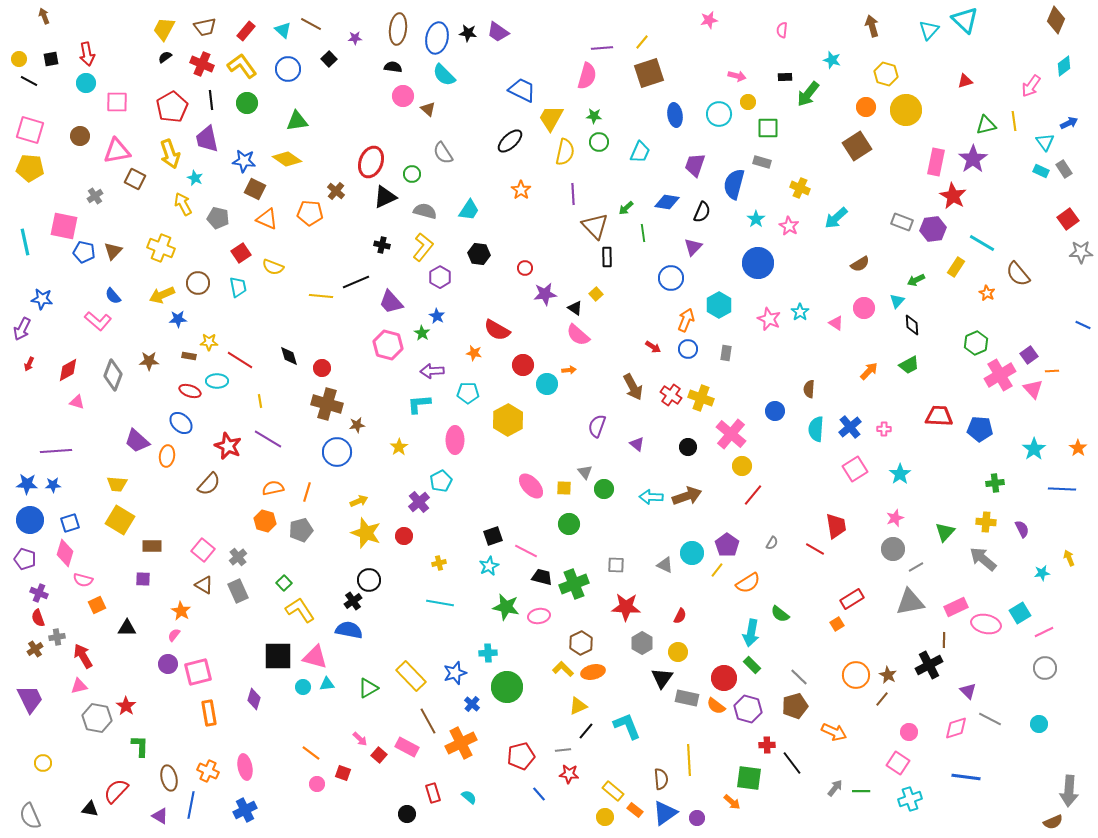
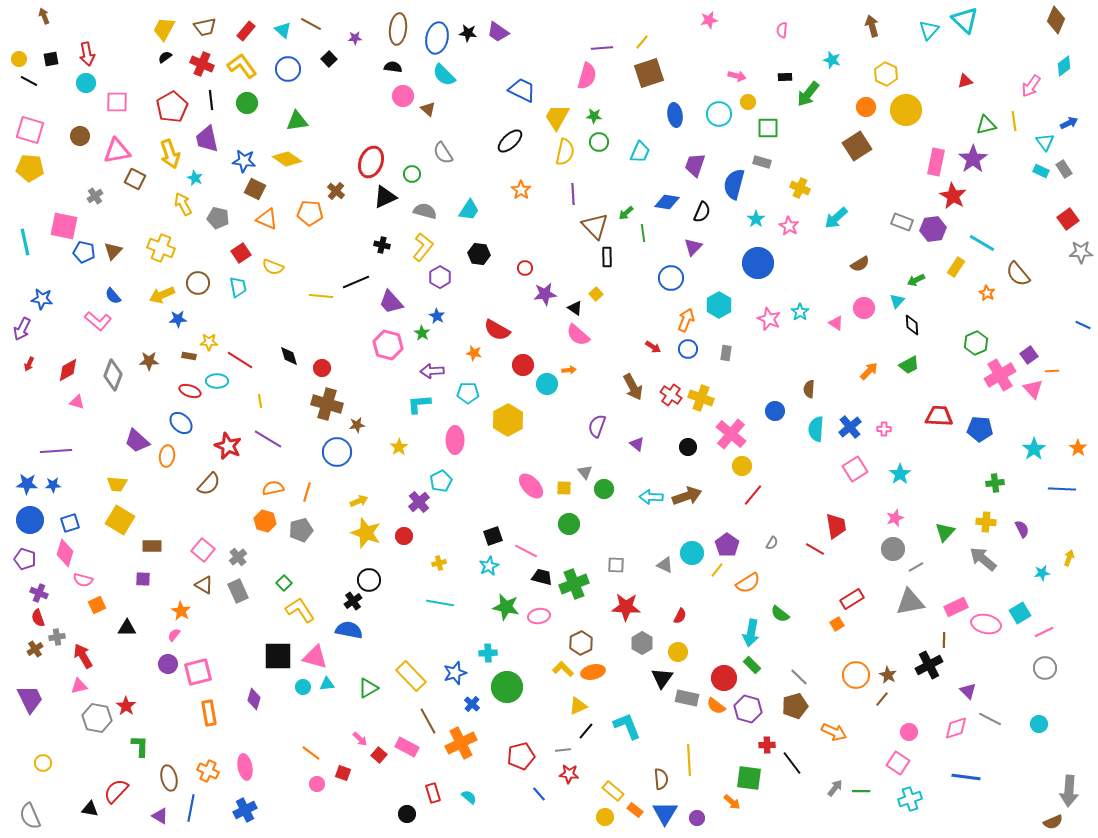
yellow hexagon at (886, 74): rotated 10 degrees clockwise
yellow trapezoid at (551, 118): moved 6 px right, 1 px up
green arrow at (626, 208): moved 5 px down
yellow arrow at (1069, 558): rotated 42 degrees clockwise
blue line at (191, 805): moved 3 px down
blue triangle at (665, 813): rotated 24 degrees counterclockwise
